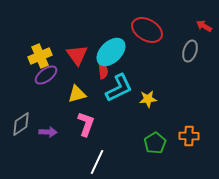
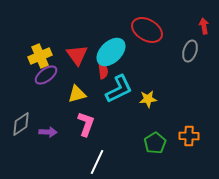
red arrow: rotated 49 degrees clockwise
cyan L-shape: moved 1 px down
